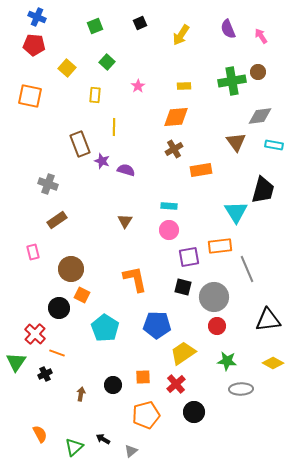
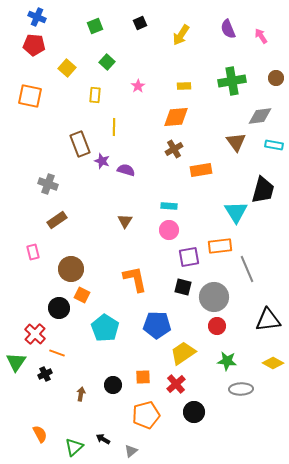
brown circle at (258, 72): moved 18 px right, 6 px down
